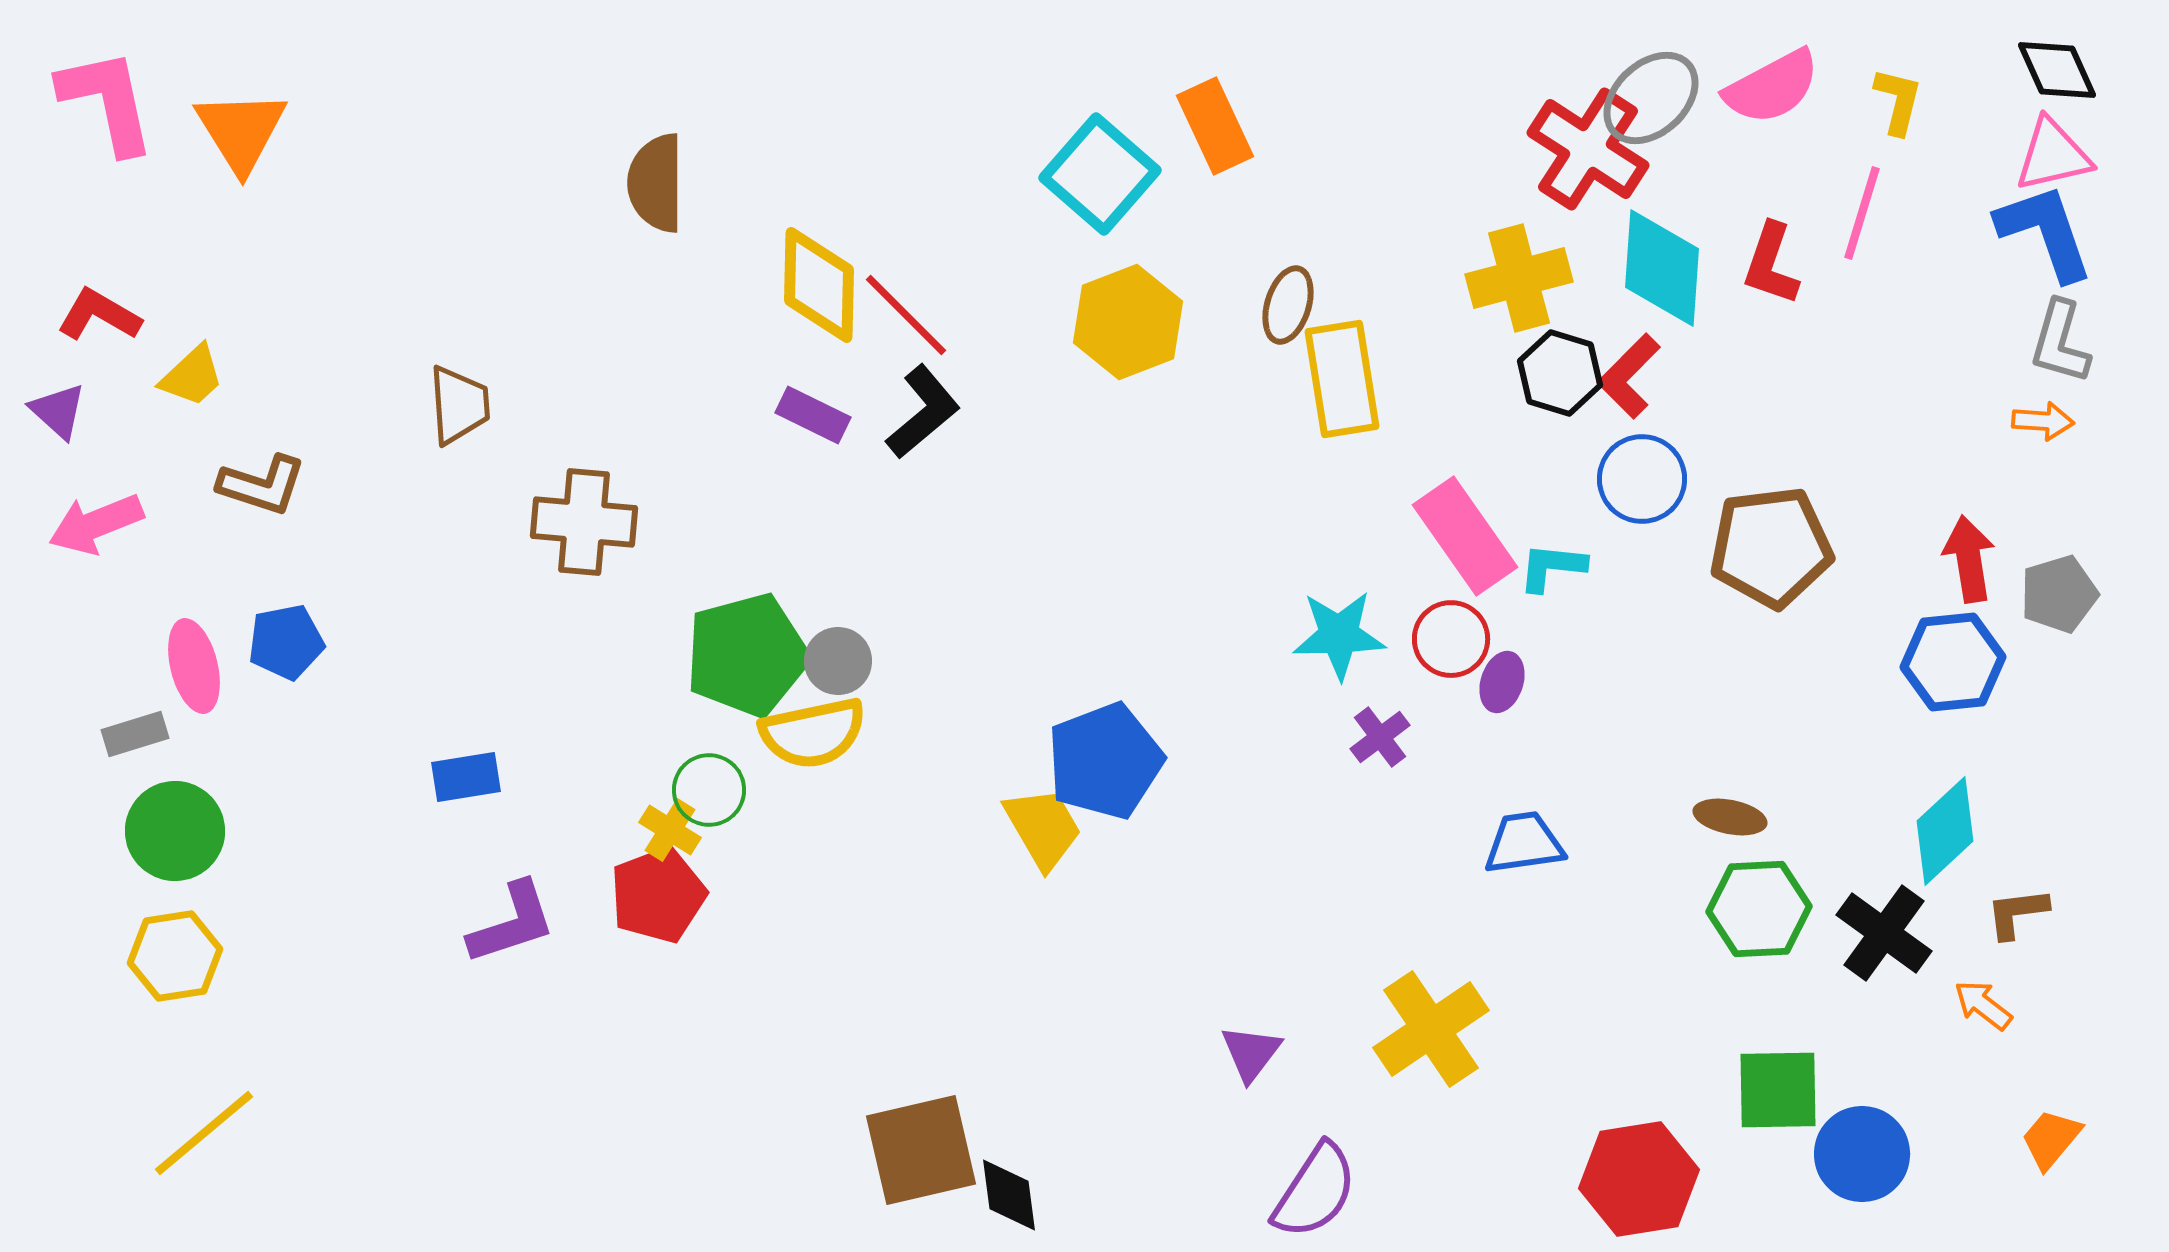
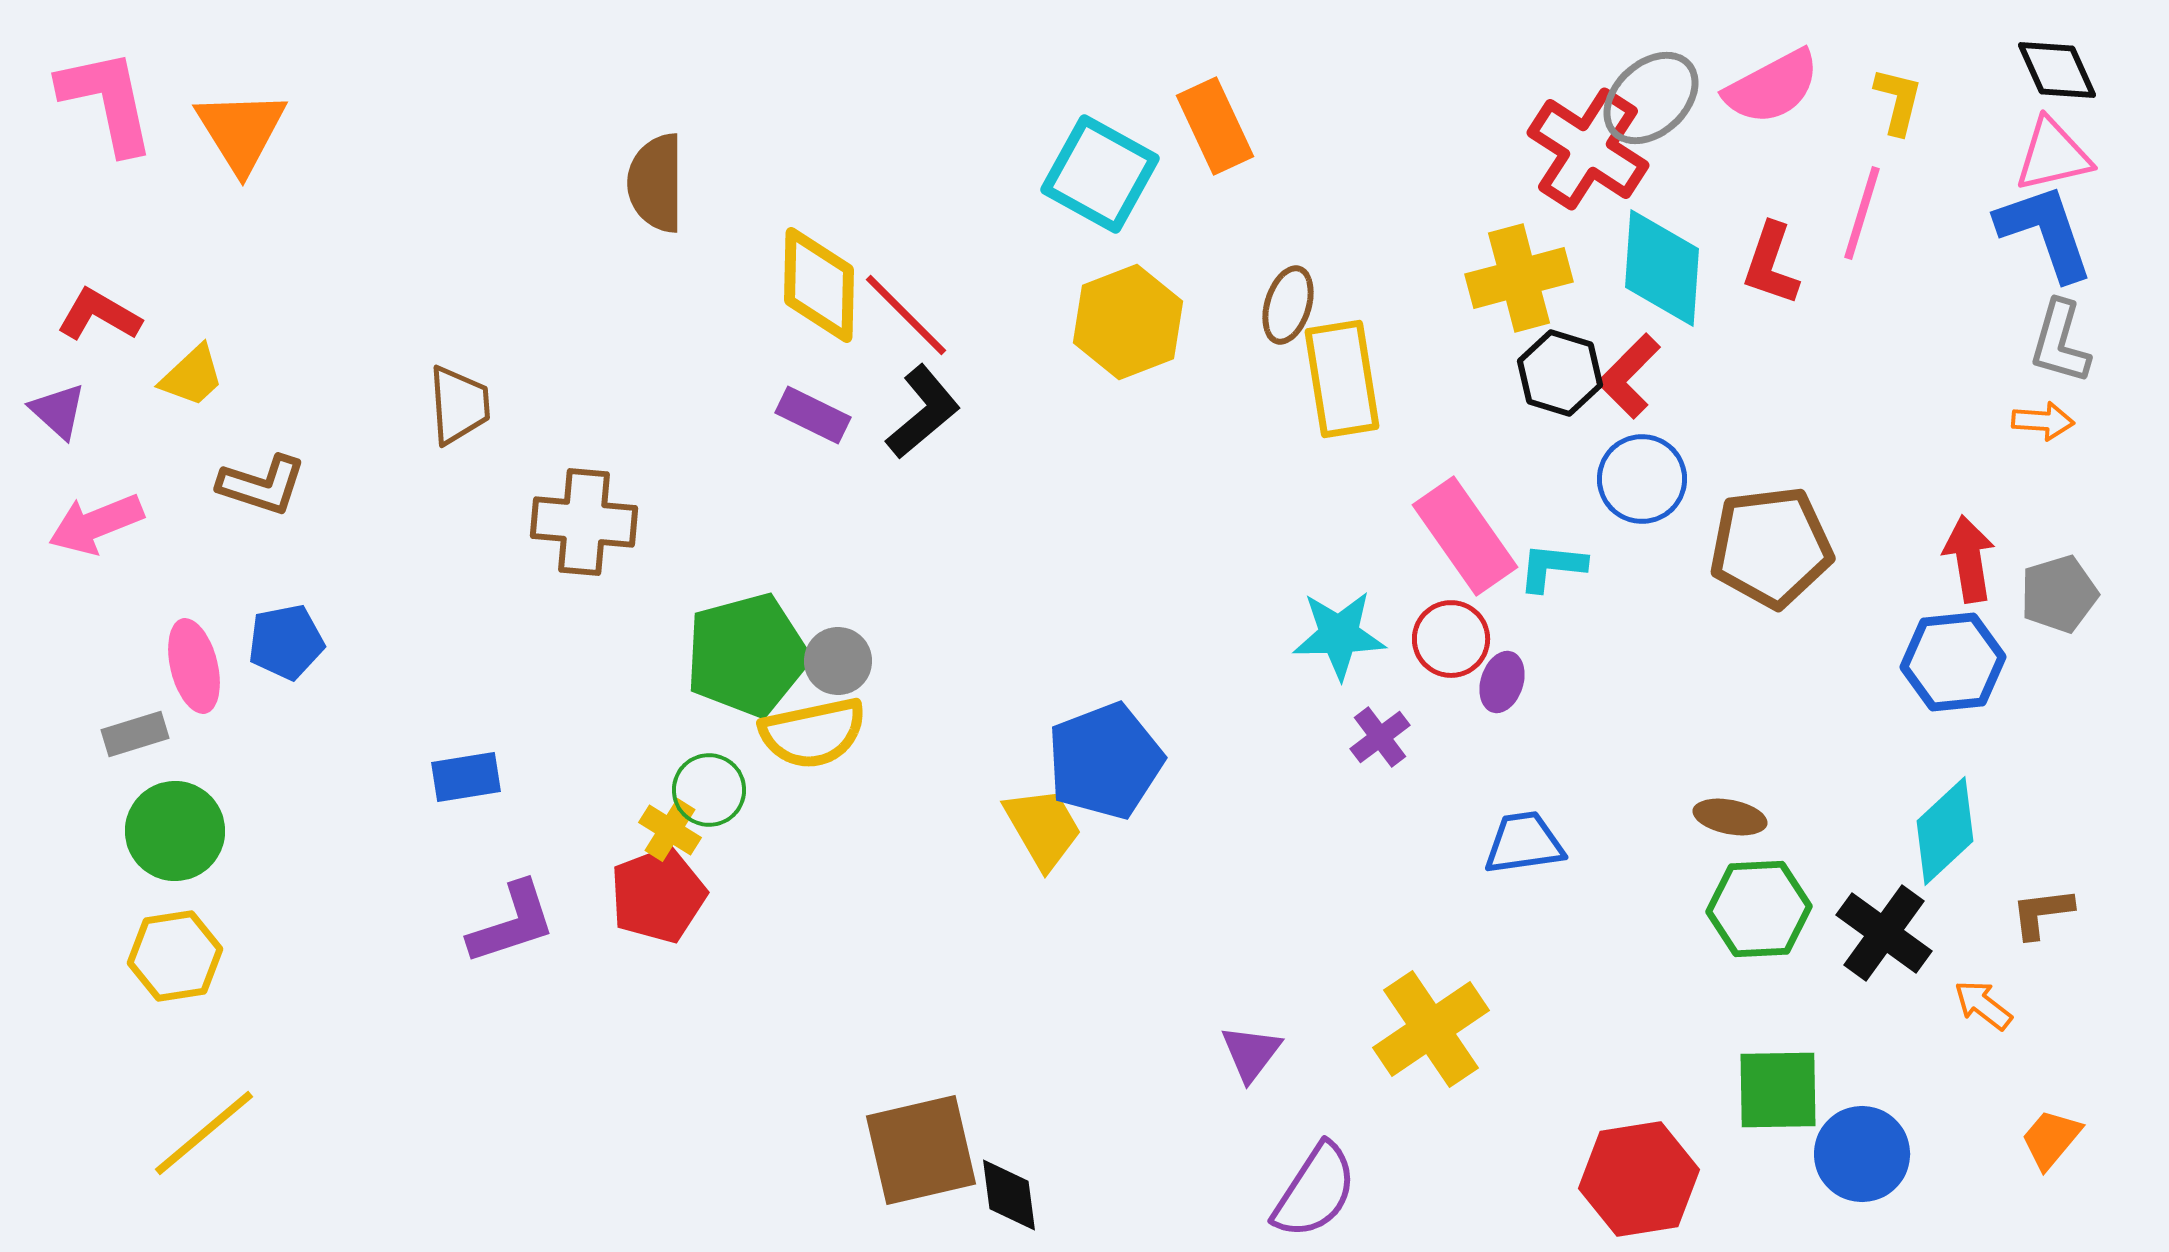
cyan square at (1100, 174): rotated 12 degrees counterclockwise
brown L-shape at (2017, 913): moved 25 px right
